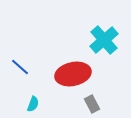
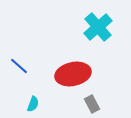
cyan cross: moved 6 px left, 13 px up
blue line: moved 1 px left, 1 px up
